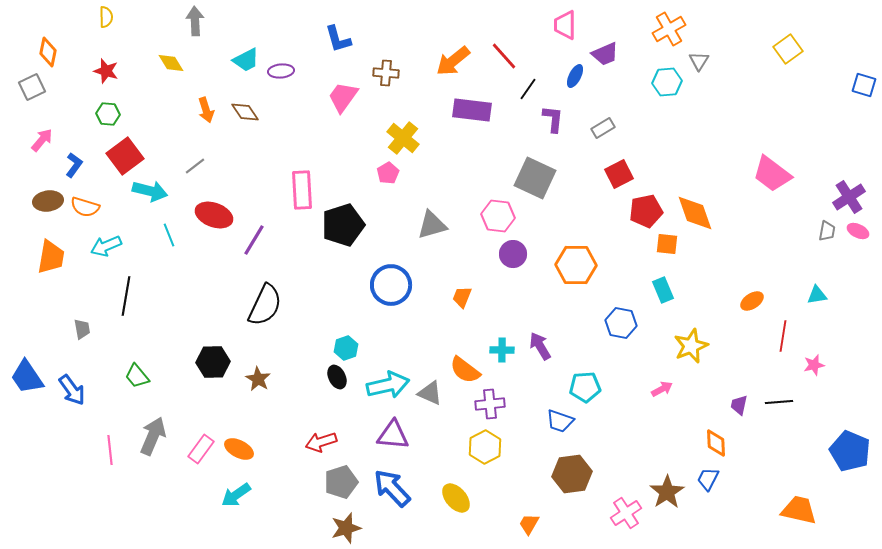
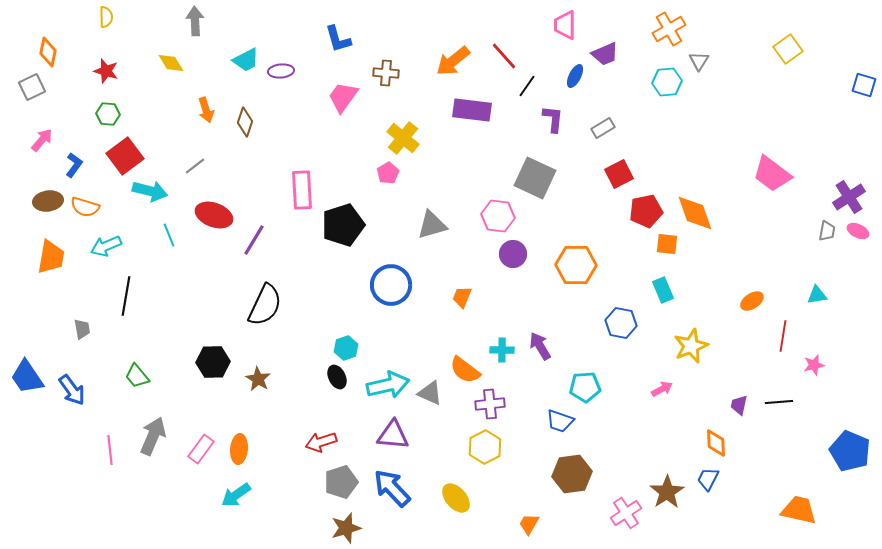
black line at (528, 89): moved 1 px left, 3 px up
brown diamond at (245, 112): moved 10 px down; rotated 52 degrees clockwise
orange ellipse at (239, 449): rotated 68 degrees clockwise
